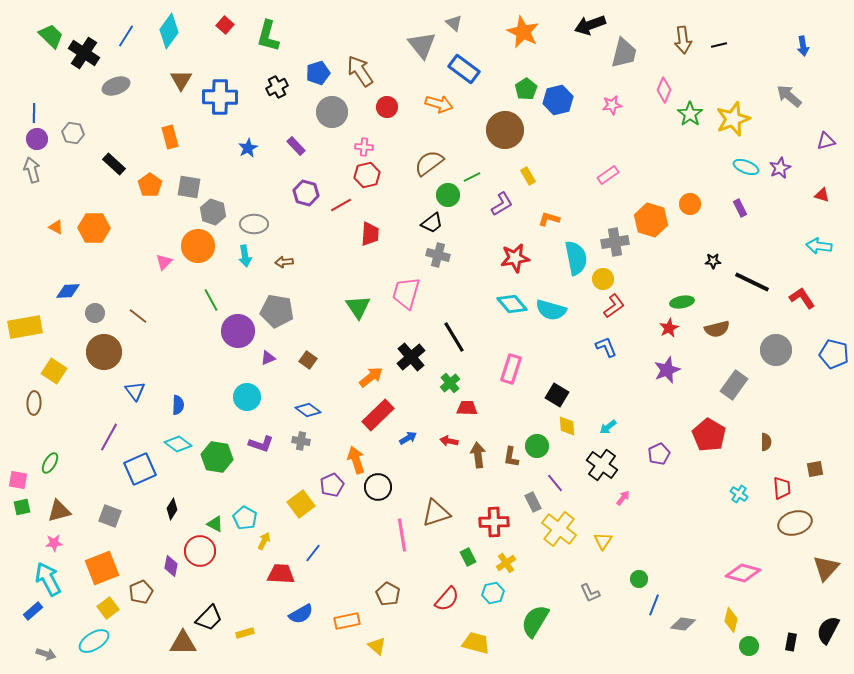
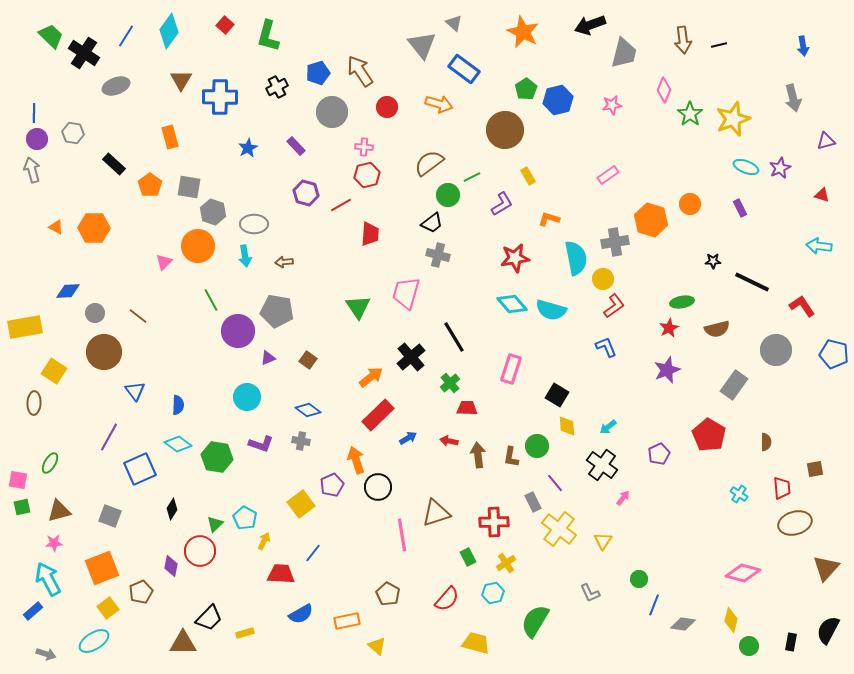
gray arrow at (789, 96): moved 4 px right, 2 px down; rotated 144 degrees counterclockwise
red L-shape at (802, 298): moved 8 px down
green triangle at (215, 524): rotated 48 degrees clockwise
